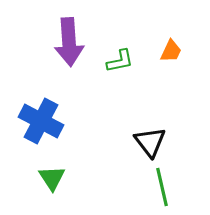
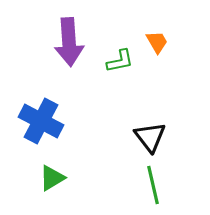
orange trapezoid: moved 14 px left, 9 px up; rotated 55 degrees counterclockwise
black triangle: moved 5 px up
green triangle: rotated 32 degrees clockwise
green line: moved 9 px left, 2 px up
